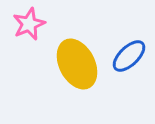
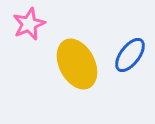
blue ellipse: moved 1 px right, 1 px up; rotated 9 degrees counterclockwise
